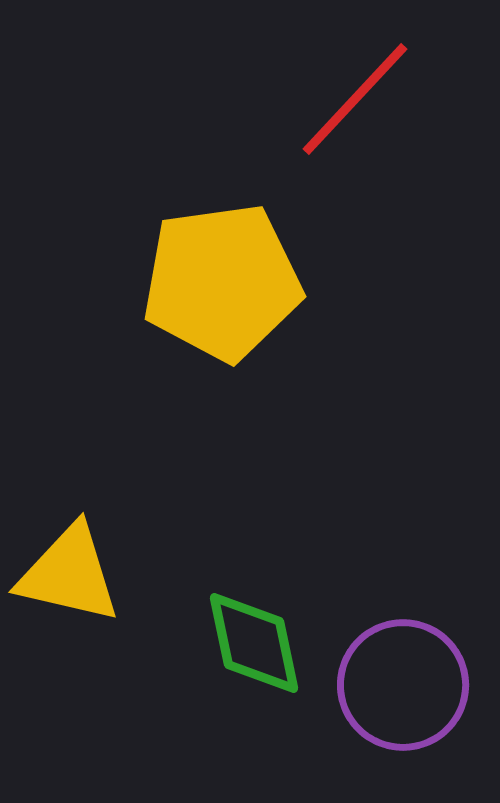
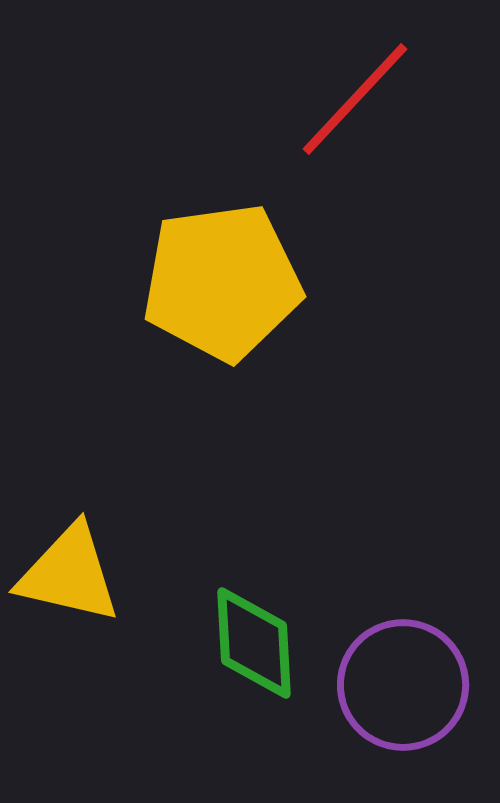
green diamond: rotated 9 degrees clockwise
